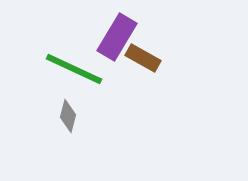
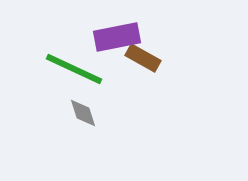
purple rectangle: rotated 48 degrees clockwise
gray diamond: moved 15 px right, 3 px up; rotated 32 degrees counterclockwise
